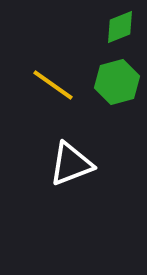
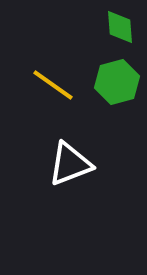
green diamond: rotated 72 degrees counterclockwise
white triangle: moved 1 px left
